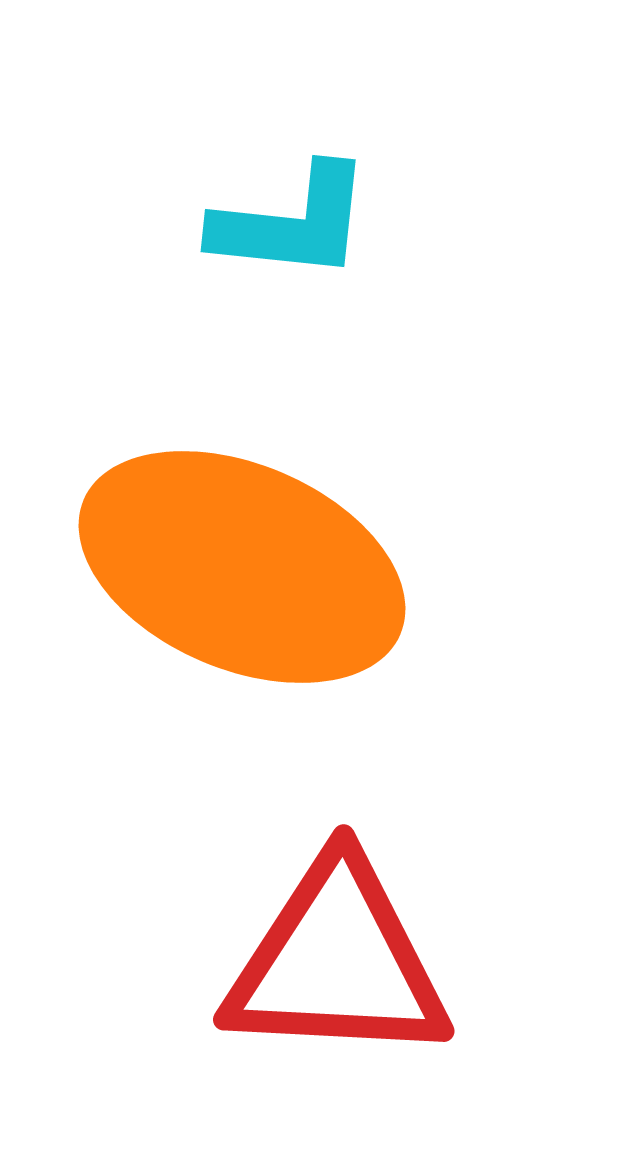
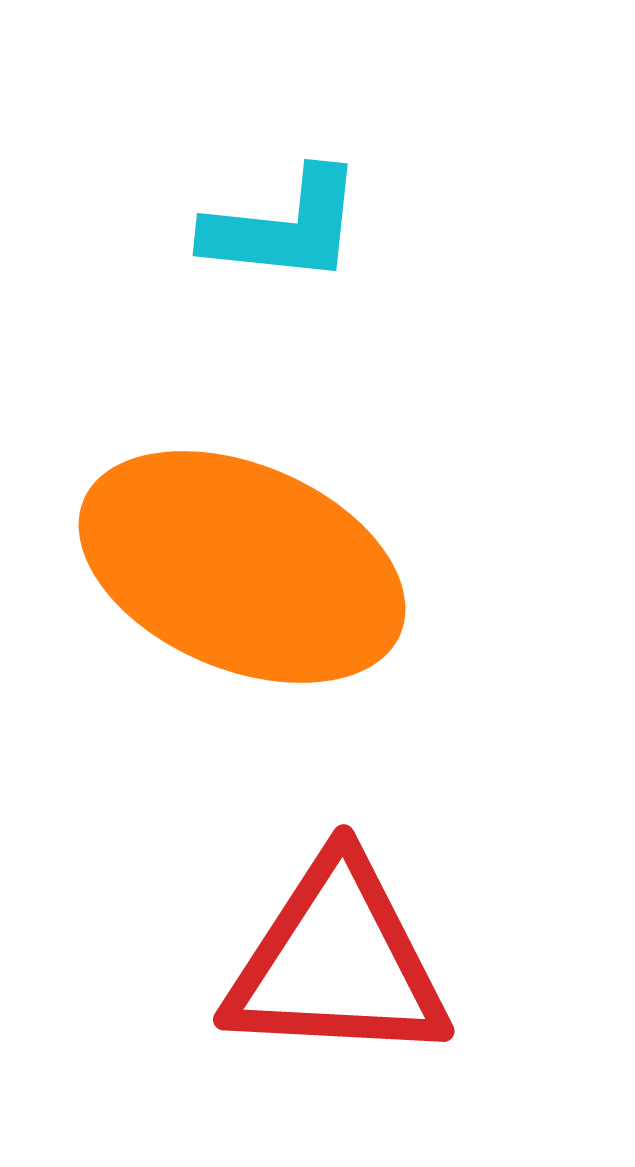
cyan L-shape: moved 8 px left, 4 px down
